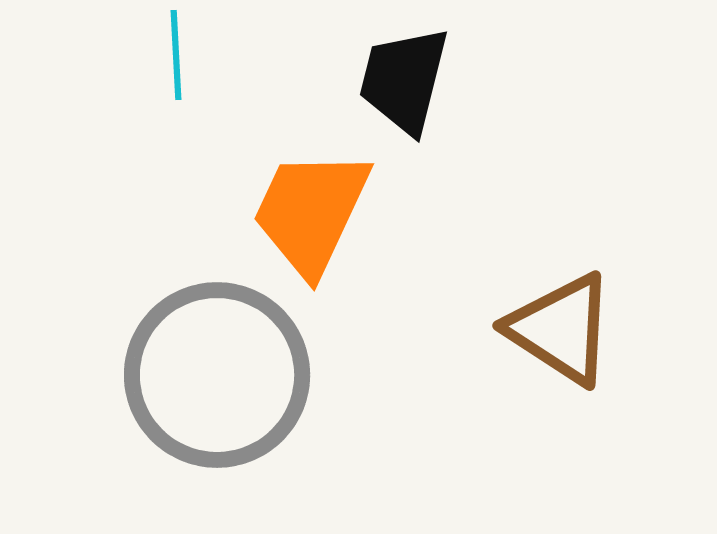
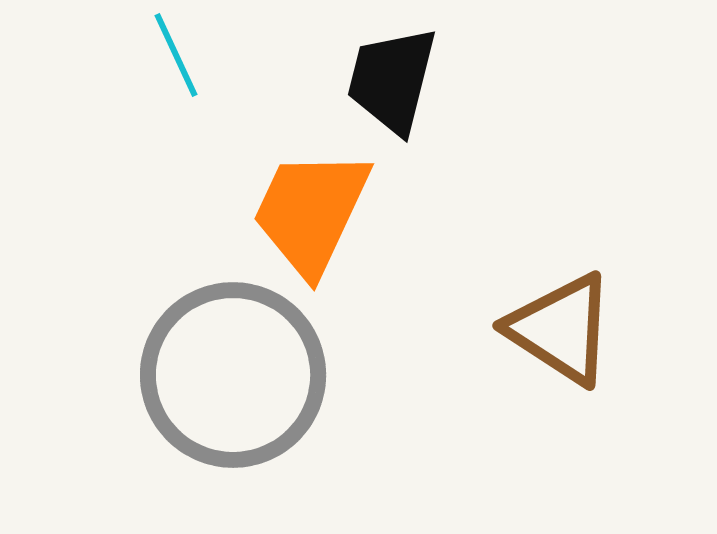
cyan line: rotated 22 degrees counterclockwise
black trapezoid: moved 12 px left
gray circle: moved 16 px right
